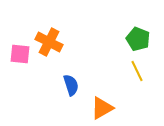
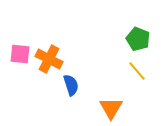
orange cross: moved 17 px down
yellow line: rotated 15 degrees counterclockwise
orange triangle: moved 9 px right; rotated 30 degrees counterclockwise
